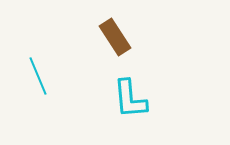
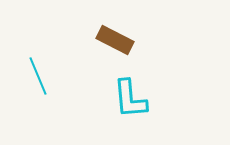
brown rectangle: moved 3 px down; rotated 30 degrees counterclockwise
